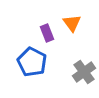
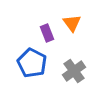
blue pentagon: moved 1 px down
gray cross: moved 10 px left, 1 px up
